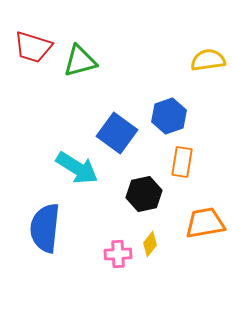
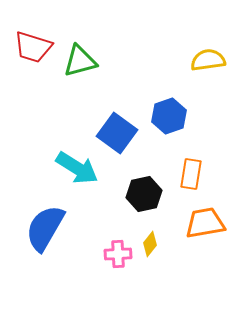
orange rectangle: moved 9 px right, 12 px down
blue semicircle: rotated 24 degrees clockwise
